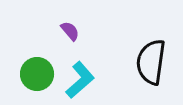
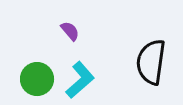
green circle: moved 5 px down
